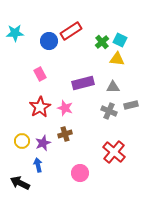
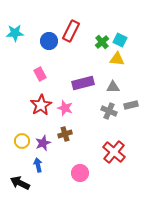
red rectangle: rotated 30 degrees counterclockwise
red star: moved 1 px right, 2 px up
